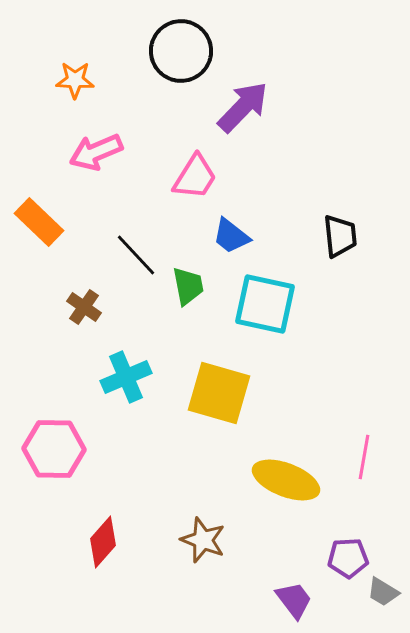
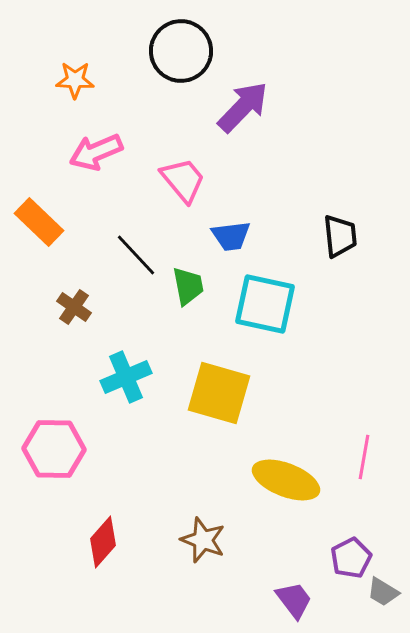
pink trapezoid: moved 12 px left, 3 px down; rotated 72 degrees counterclockwise
blue trapezoid: rotated 45 degrees counterclockwise
brown cross: moved 10 px left
purple pentagon: moved 3 px right; rotated 24 degrees counterclockwise
